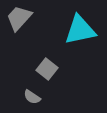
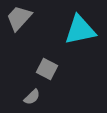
gray square: rotated 10 degrees counterclockwise
gray semicircle: rotated 78 degrees counterclockwise
